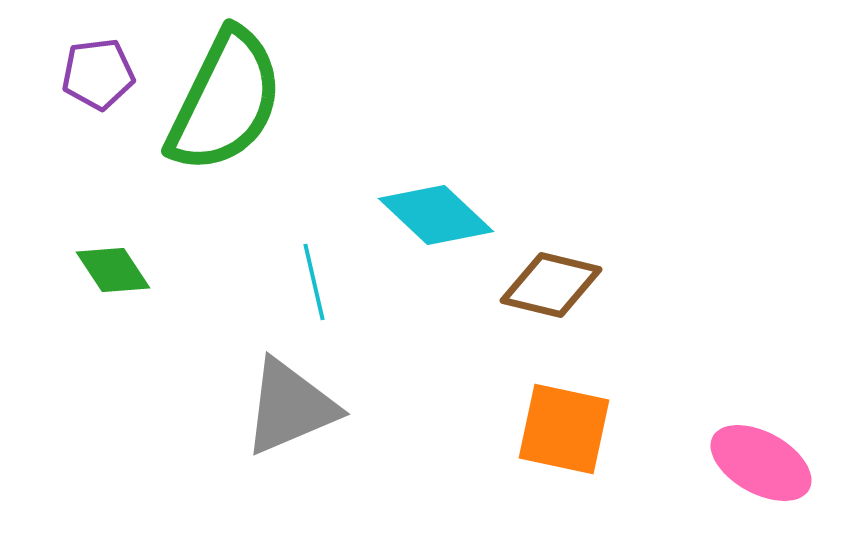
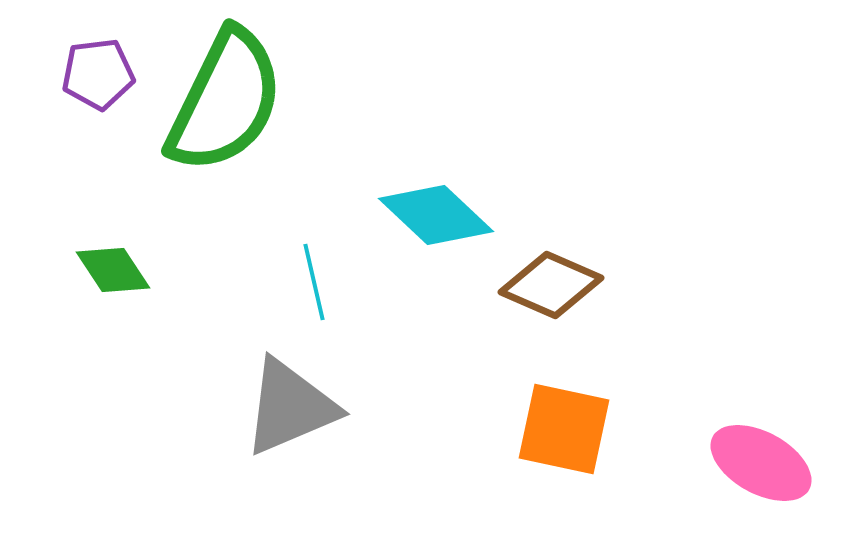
brown diamond: rotated 10 degrees clockwise
